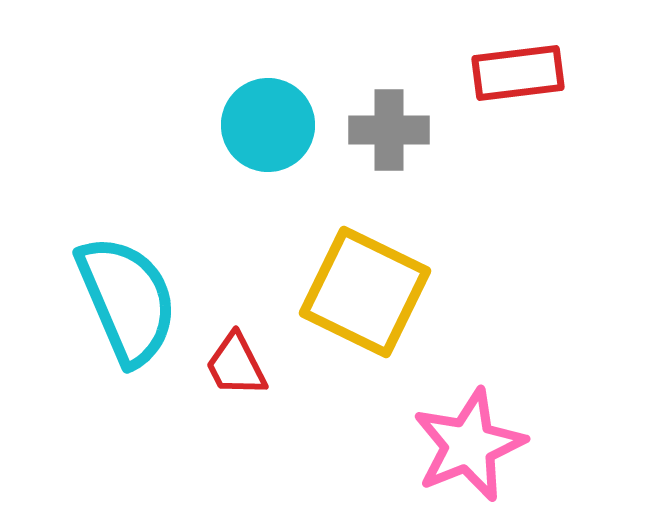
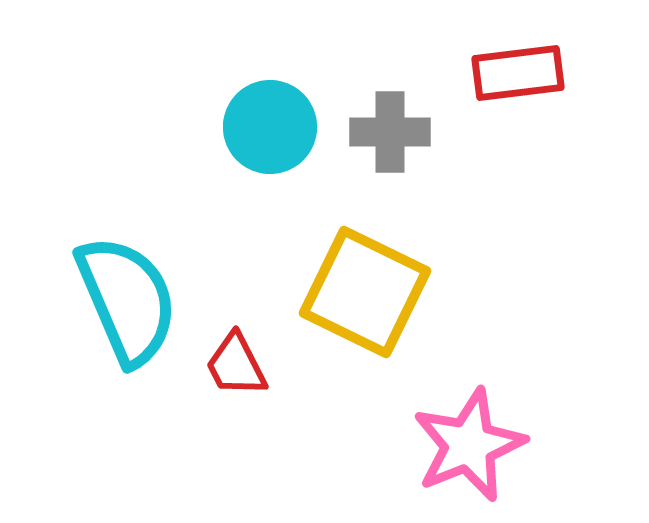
cyan circle: moved 2 px right, 2 px down
gray cross: moved 1 px right, 2 px down
